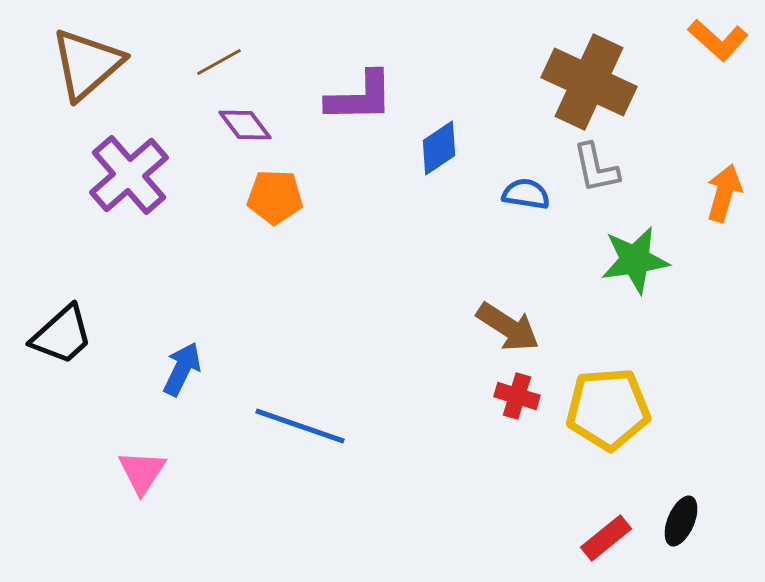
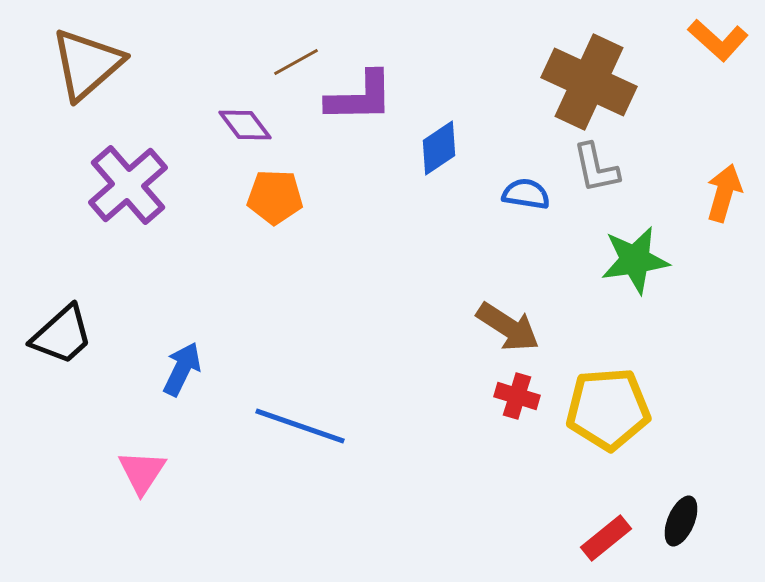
brown line: moved 77 px right
purple cross: moved 1 px left, 10 px down
